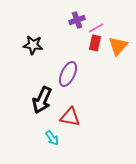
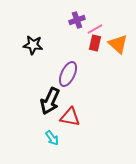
pink line: moved 1 px left, 1 px down
orange triangle: moved 2 px up; rotated 30 degrees counterclockwise
black arrow: moved 8 px right, 1 px down
